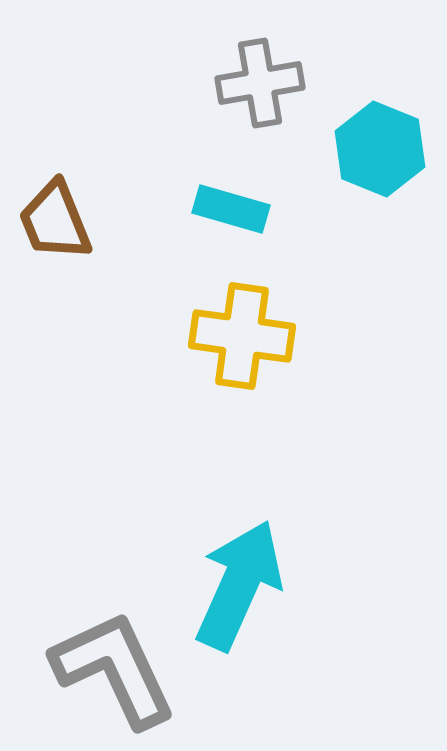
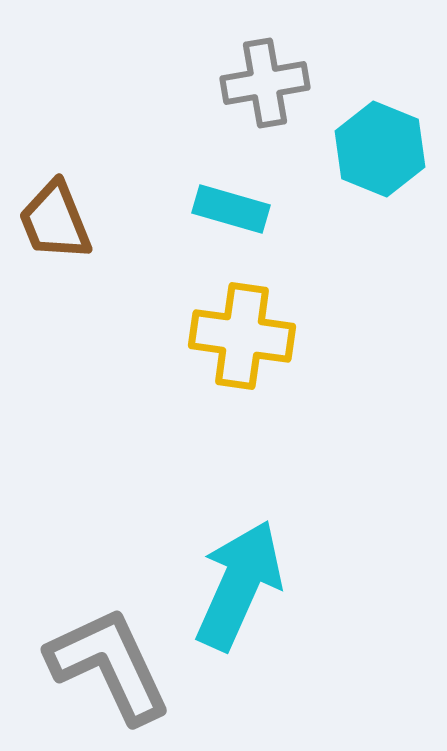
gray cross: moved 5 px right
gray L-shape: moved 5 px left, 4 px up
